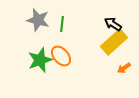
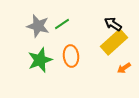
gray star: moved 6 px down
green line: rotated 49 degrees clockwise
orange ellipse: moved 10 px right; rotated 35 degrees clockwise
